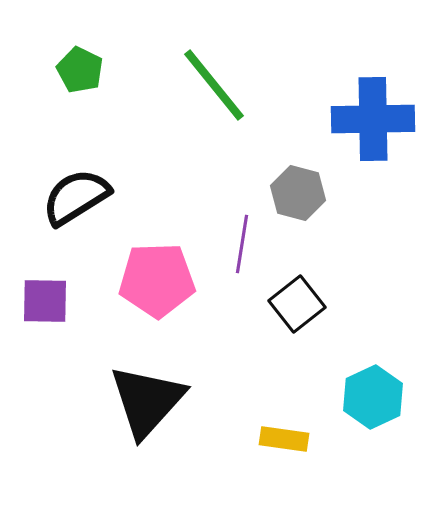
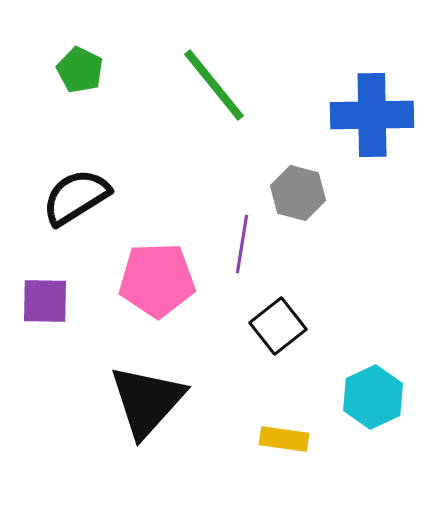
blue cross: moved 1 px left, 4 px up
black square: moved 19 px left, 22 px down
